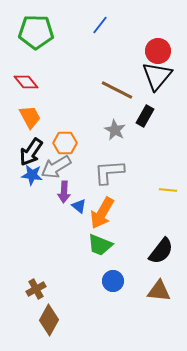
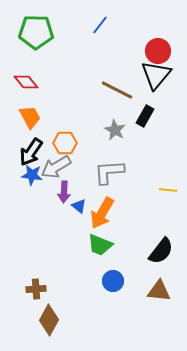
black triangle: moved 1 px left, 1 px up
brown cross: rotated 24 degrees clockwise
